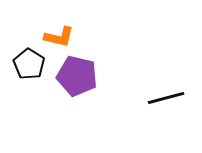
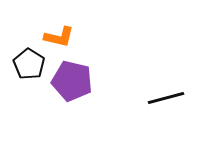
purple pentagon: moved 5 px left, 5 px down
